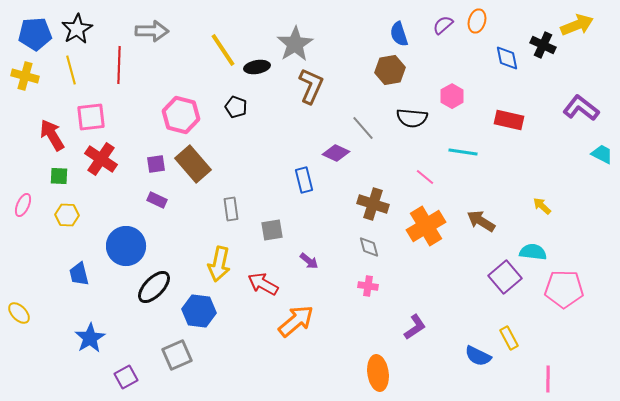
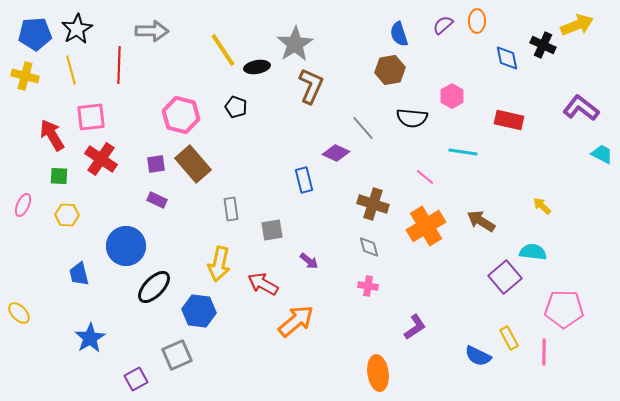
orange ellipse at (477, 21): rotated 15 degrees counterclockwise
pink pentagon at (564, 289): moved 20 px down
purple square at (126, 377): moved 10 px right, 2 px down
pink line at (548, 379): moved 4 px left, 27 px up
